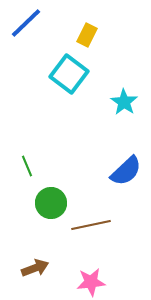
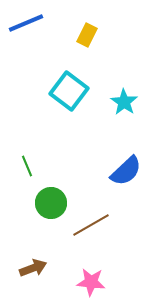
blue line: rotated 21 degrees clockwise
cyan square: moved 17 px down
brown line: rotated 18 degrees counterclockwise
brown arrow: moved 2 px left
pink star: rotated 12 degrees clockwise
